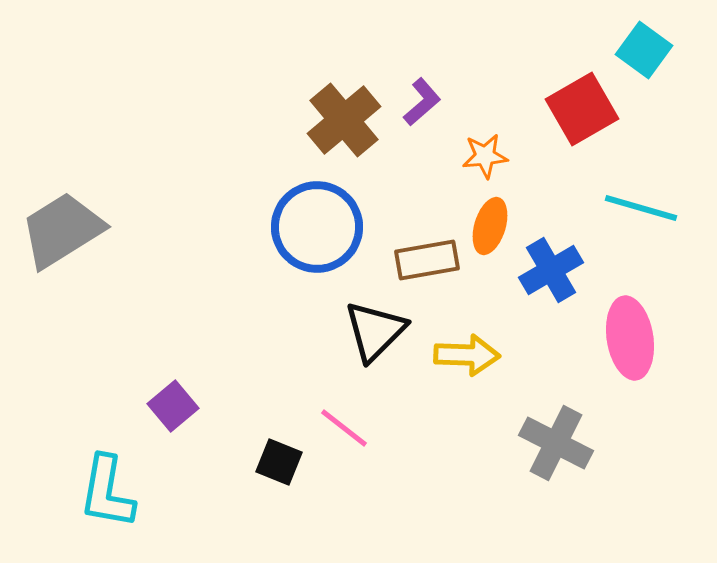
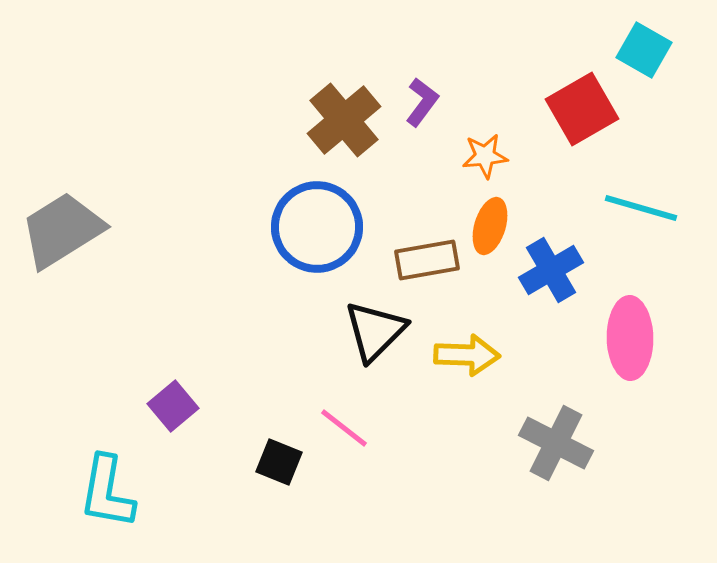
cyan square: rotated 6 degrees counterclockwise
purple L-shape: rotated 12 degrees counterclockwise
pink ellipse: rotated 8 degrees clockwise
